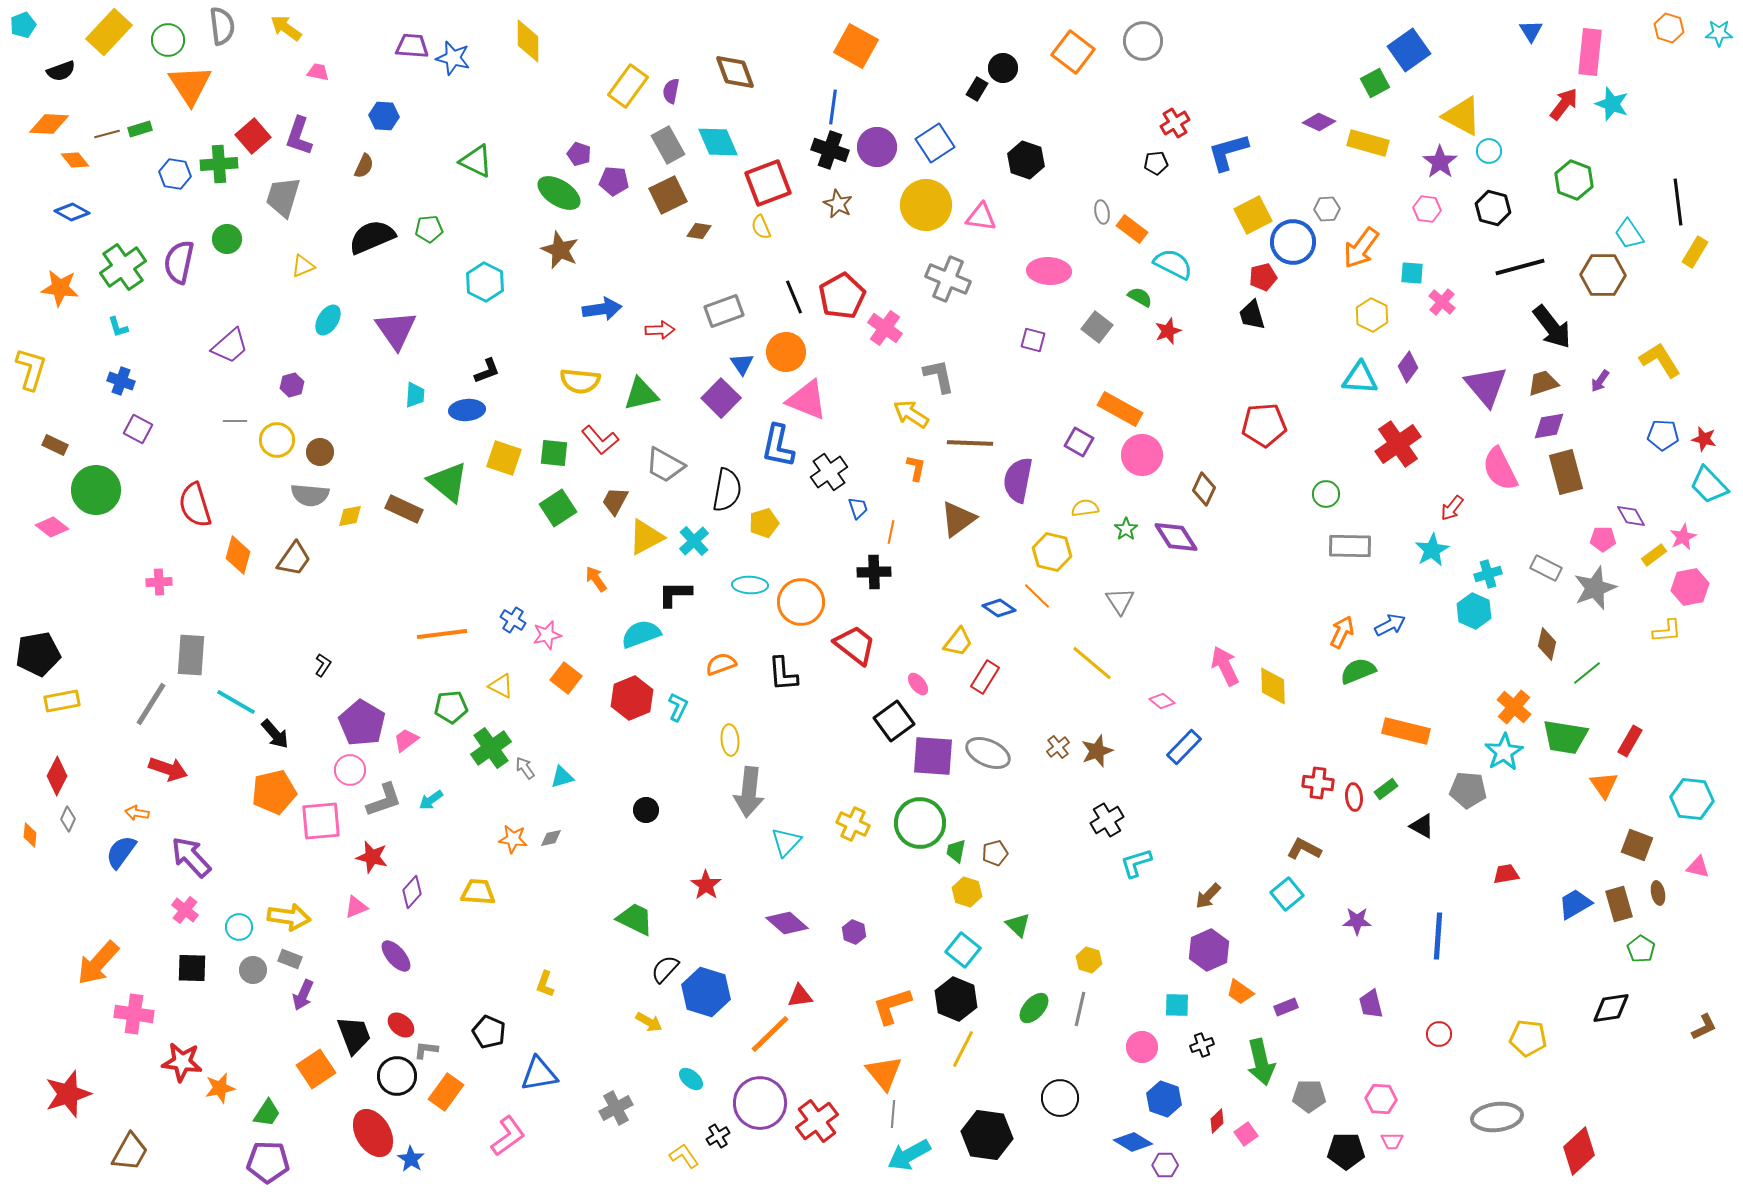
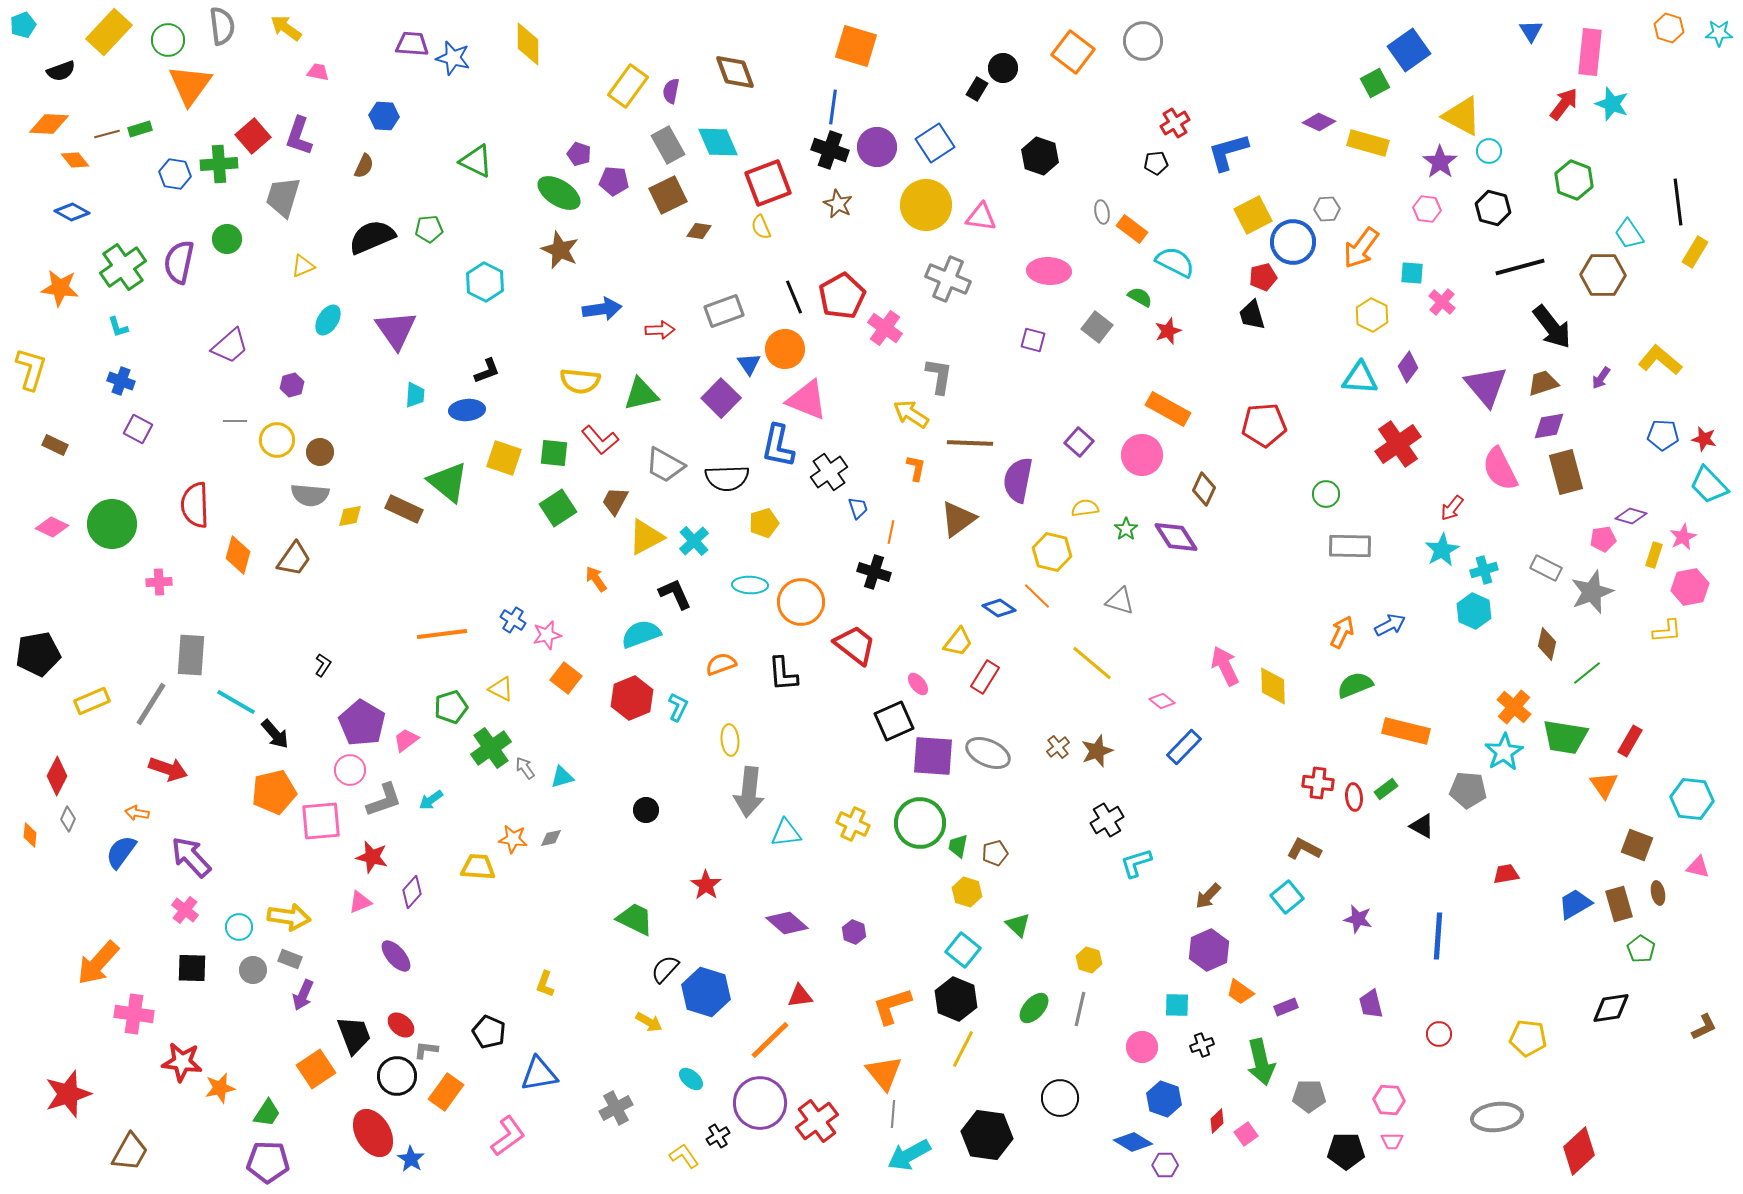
yellow diamond at (528, 41): moved 3 px down
purple trapezoid at (412, 46): moved 2 px up
orange square at (856, 46): rotated 12 degrees counterclockwise
orange triangle at (190, 85): rotated 9 degrees clockwise
black hexagon at (1026, 160): moved 14 px right, 4 px up
cyan semicircle at (1173, 264): moved 2 px right, 2 px up
orange circle at (786, 352): moved 1 px left, 3 px up
yellow L-shape at (1660, 360): rotated 18 degrees counterclockwise
blue triangle at (742, 364): moved 7 px right
gray L-shape at (939, 376): rotated 21 degrees clockwise
purple arrow at (1600, 381): moved 1 px right, 3 px up
orange rectangle at (1120, 409): moved 48 px right
purple square at (1079, 442): rotated 12 degrees clockwise
green circle at (96, 490): moved 16 px right, 34 px down
black semicircle at (727, 490): moved 12 px up; rotated 78 degrees clockwise
red semicircle at (195, 505): rotated 15 degrees clockwise
purple diamond at (1631, 516): rotated 44 degrees counterclockwise
pink diamond at (52, 527): rotated 12 degrees counterclockwise
pink pentagon at (1603, 539): rotated 10 degrees counterclockwise
cyan star at (1432, 550): moved 10 px right
yellow rectangle at (1654, 555): rotated 35 degrees counterclockwise
black cross at (874, 572): rotated 20 degrees clockwise
cyan cross at (1488, 574): moved 4 px left, 4 px up
gray star at (1595, 588): moved 3 px left, 4 px down
black L-shape at (675, 594): rotated 66 degrees clockwise
gray triangle at (1120, 601): rotated 40 degrees counterclockwise
green semicircle at (1358, 671): moved 3 px left, 14 px down
yellow triangle at (501, 686): moved 3 px down
yellow rectangle at (62, 701): moved 30 px right; rotated 12 degrees counterclockwise
green pentagon at (451, 707): rotated 12 degrees counterclockwise
black square at (894, 721): rotated 12 degrees clockwise
cyan triangle at (786, 842): moved 9 px up; rotated 40 degrees clockwise
green trapezoid at (956, 851): moved 2 px right, 5 px up
yellow trapezoid at (478, 892): moved 25 px up
cyan square at (1287, 894): moved 3 px down
pink triangle at (356, 907): moved 4 px right, 5 px up
purple star at (1357, 921): moved 1 px right, 2 px up; rotated 12 degrees clockwise
orange line at (770, 1034): moved 6 px down
pink hexagon at (1381, 1099): moved 8 px right, 1 px down
